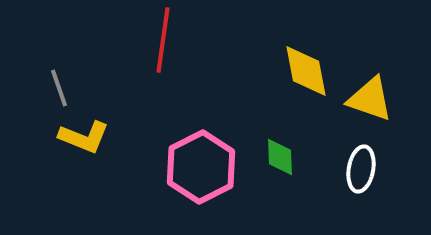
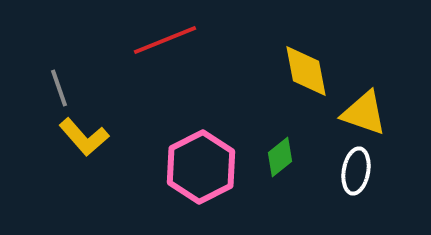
red line: moved 2 px right; rotated 60 degrees clockwise
yellow triangle: moved 6 px left, 14 px down
yellow L-shape: rotated 27 degrees clockwise
green diamond: rotated 54 degrees clockwise
white ellipse: moved 5 px left, 2 px down
